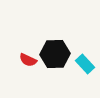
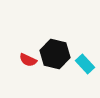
black hexagon: rotated 16 degrees clockwise
